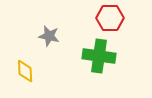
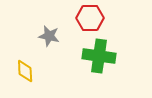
red hexagon: moved 20 px left
